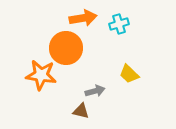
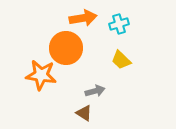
yellow trapezoid: moved 8 px left, 14 px up
brown triangle: moved 3 px right, 2 px down; rotated 18 degrees clockwise
